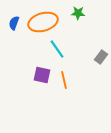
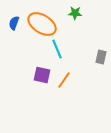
green star: moved 3 px left
orange ellipse: moved 1 px left, 2 px down; rotated 48 degrees clockwise
cyan line: rotated 12 degrees clockwise
gray rectangle: rotated 24 degrees counterclockwise
orange line: rotated 48 degrees clockwise
